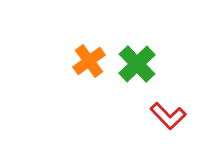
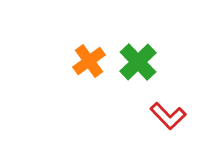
green cross: moved 1 px right, 2 px up
